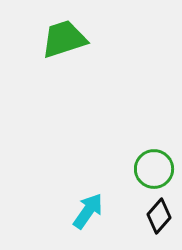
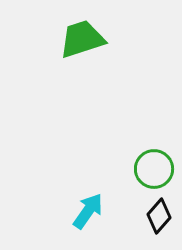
green trapezoid: moved 18 px right
